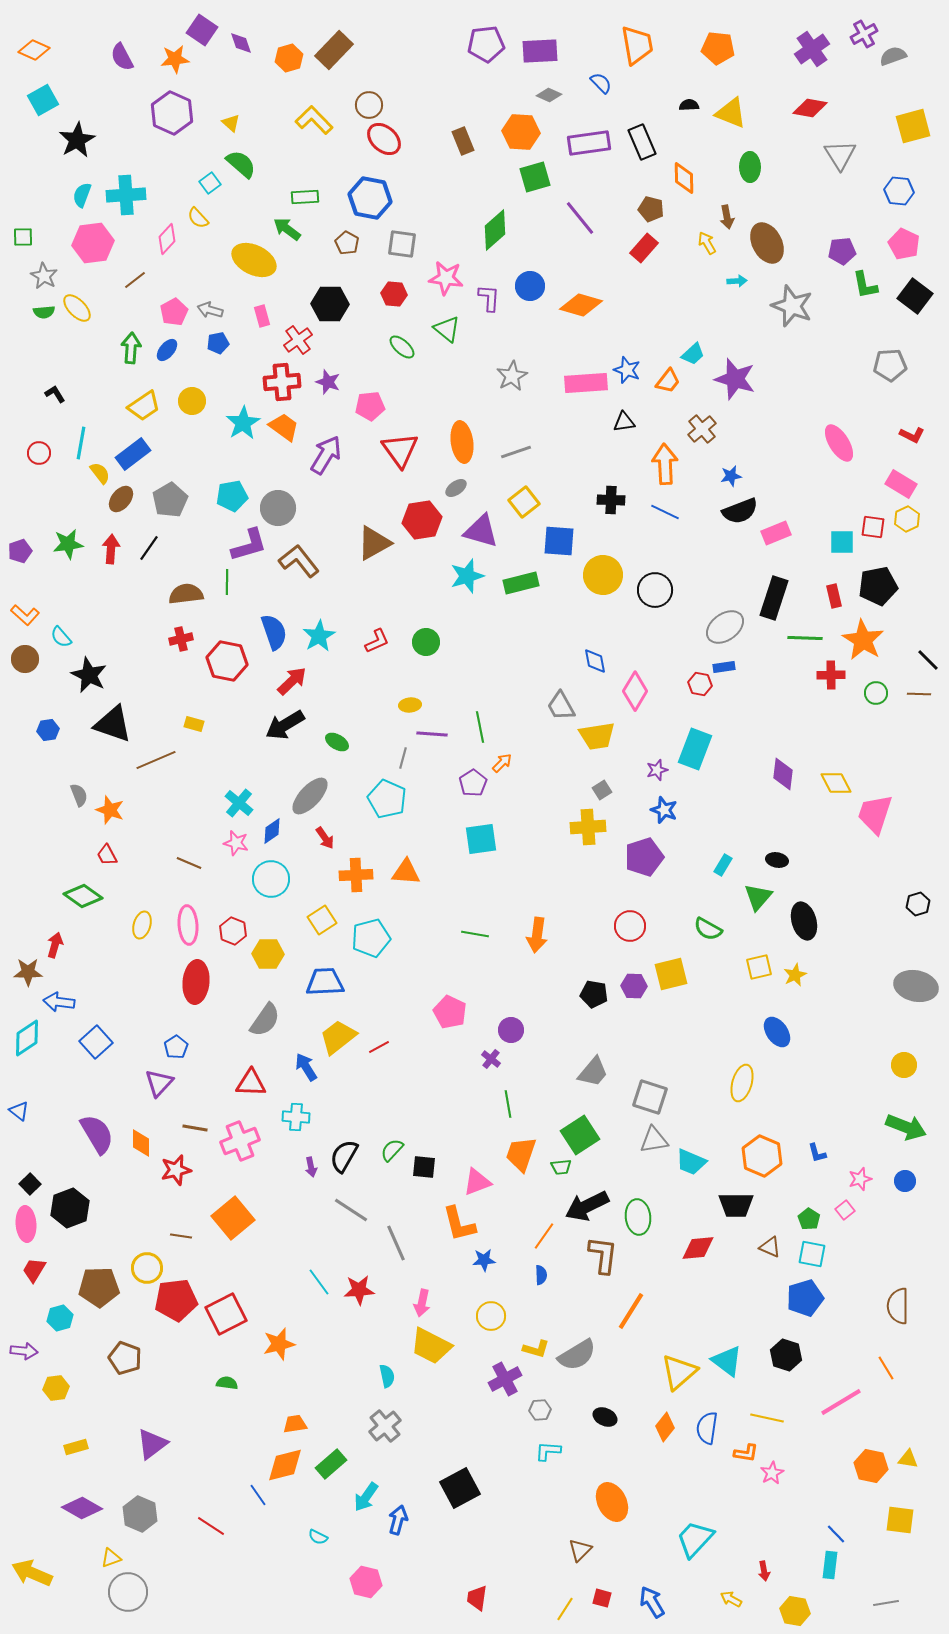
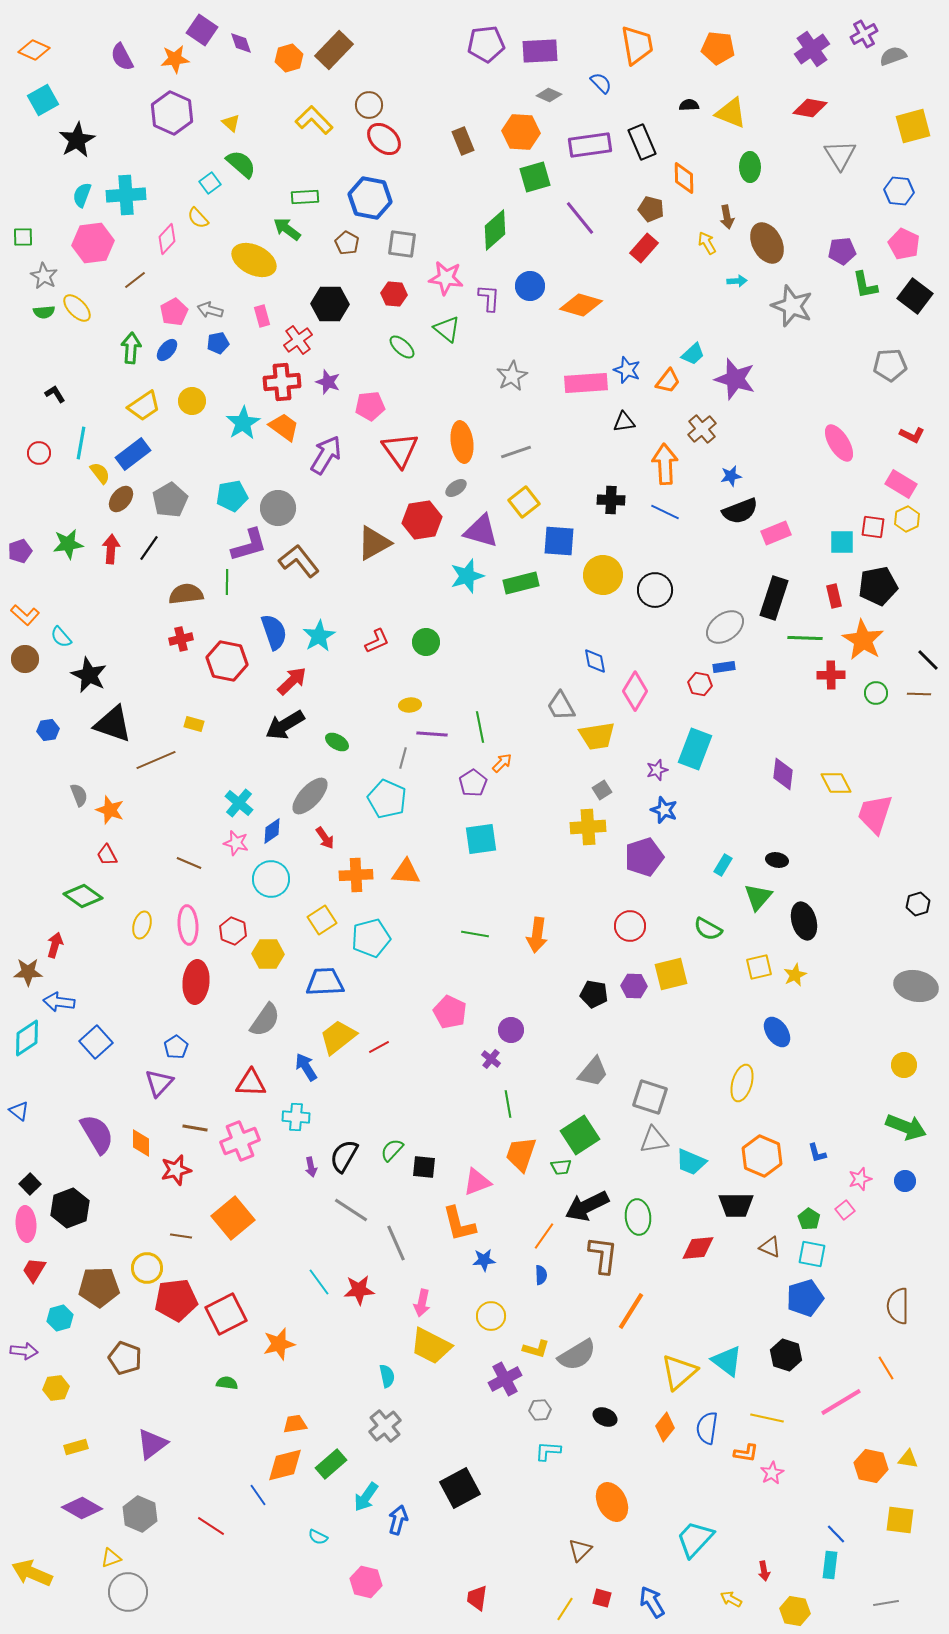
purple rectangle at (589, 143): moved 1 px right, 2 px down
